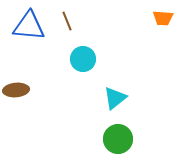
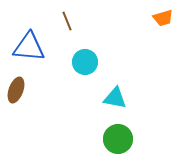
orange trapezoid: rotated 20 degrees counterclockwise
blue triangle: moved 21 px down
cyan circle: moved 2 px right, 3 px down
brown ellipse: rotated 65 degrees counterclockwise
cyan triangle: rotated 50 degrees clockwise
